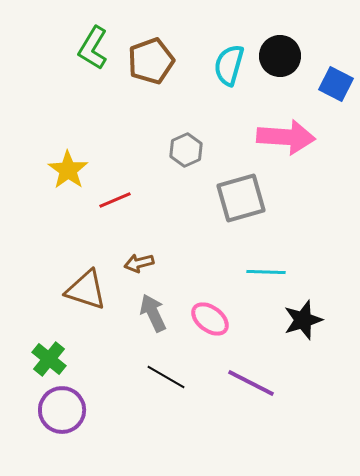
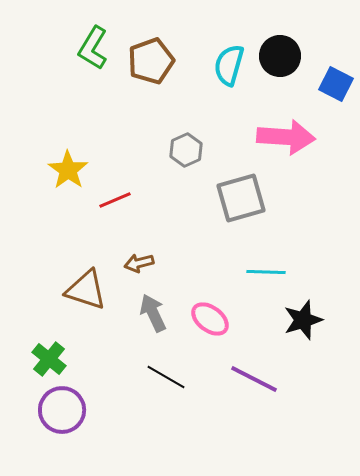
purple line: moved 3 px right, 4 px up
